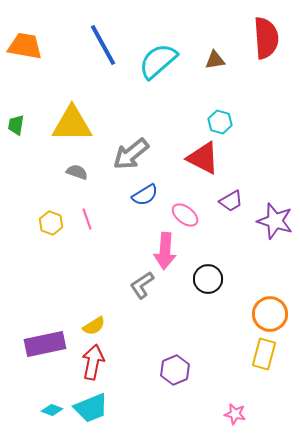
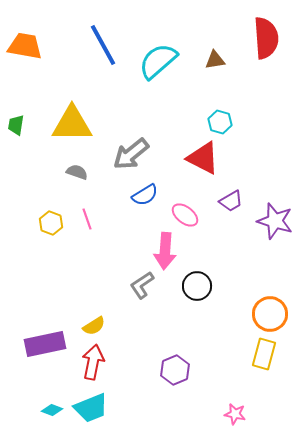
black circle: moved 11 px left, 7 px down
